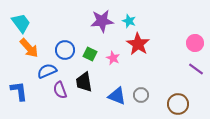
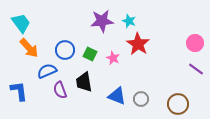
gray circle: moved 4 px down
